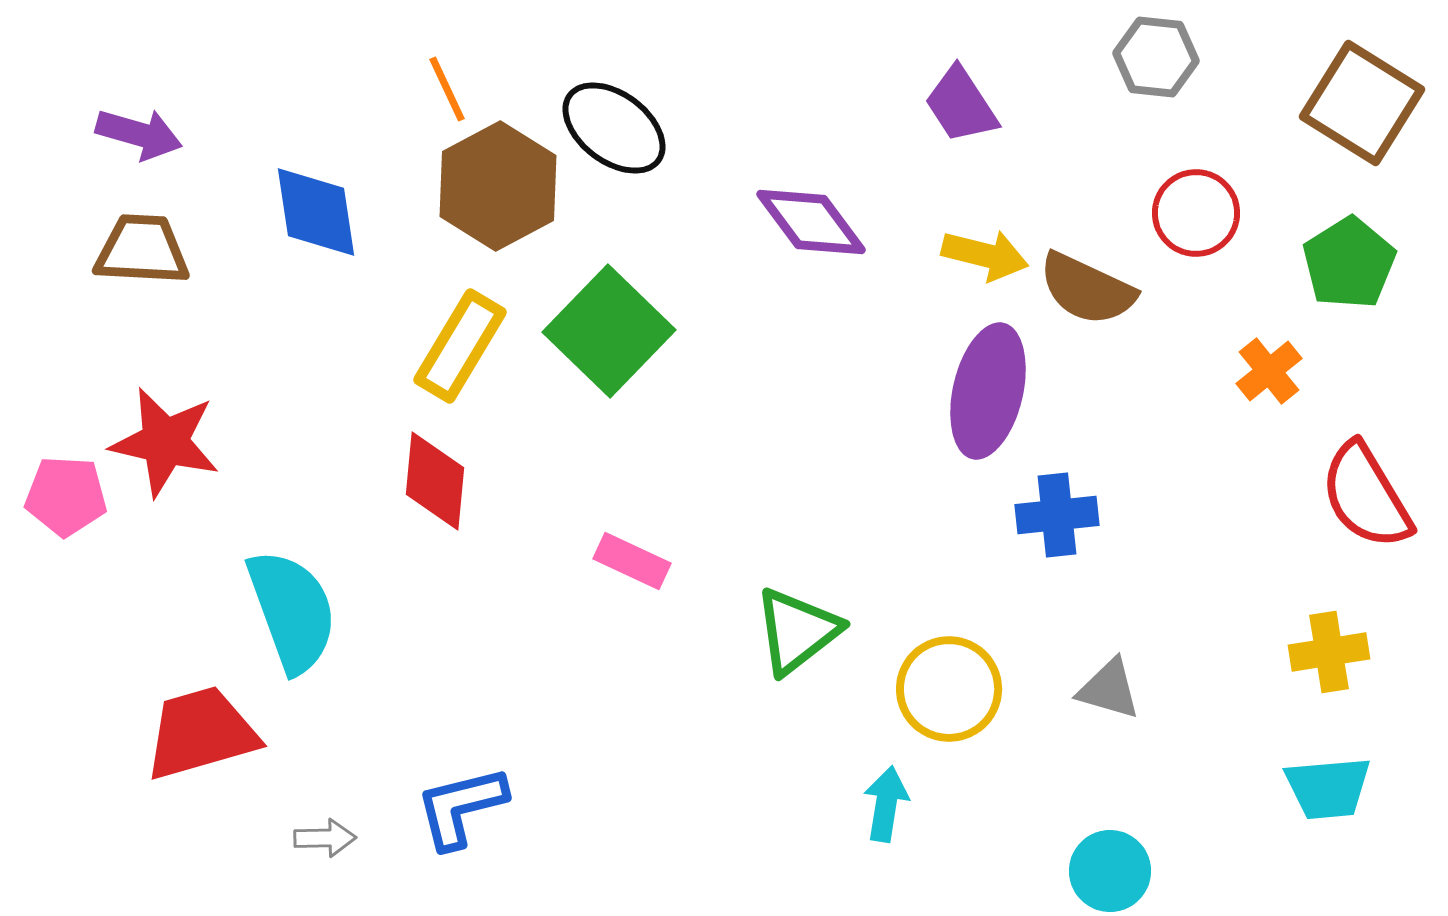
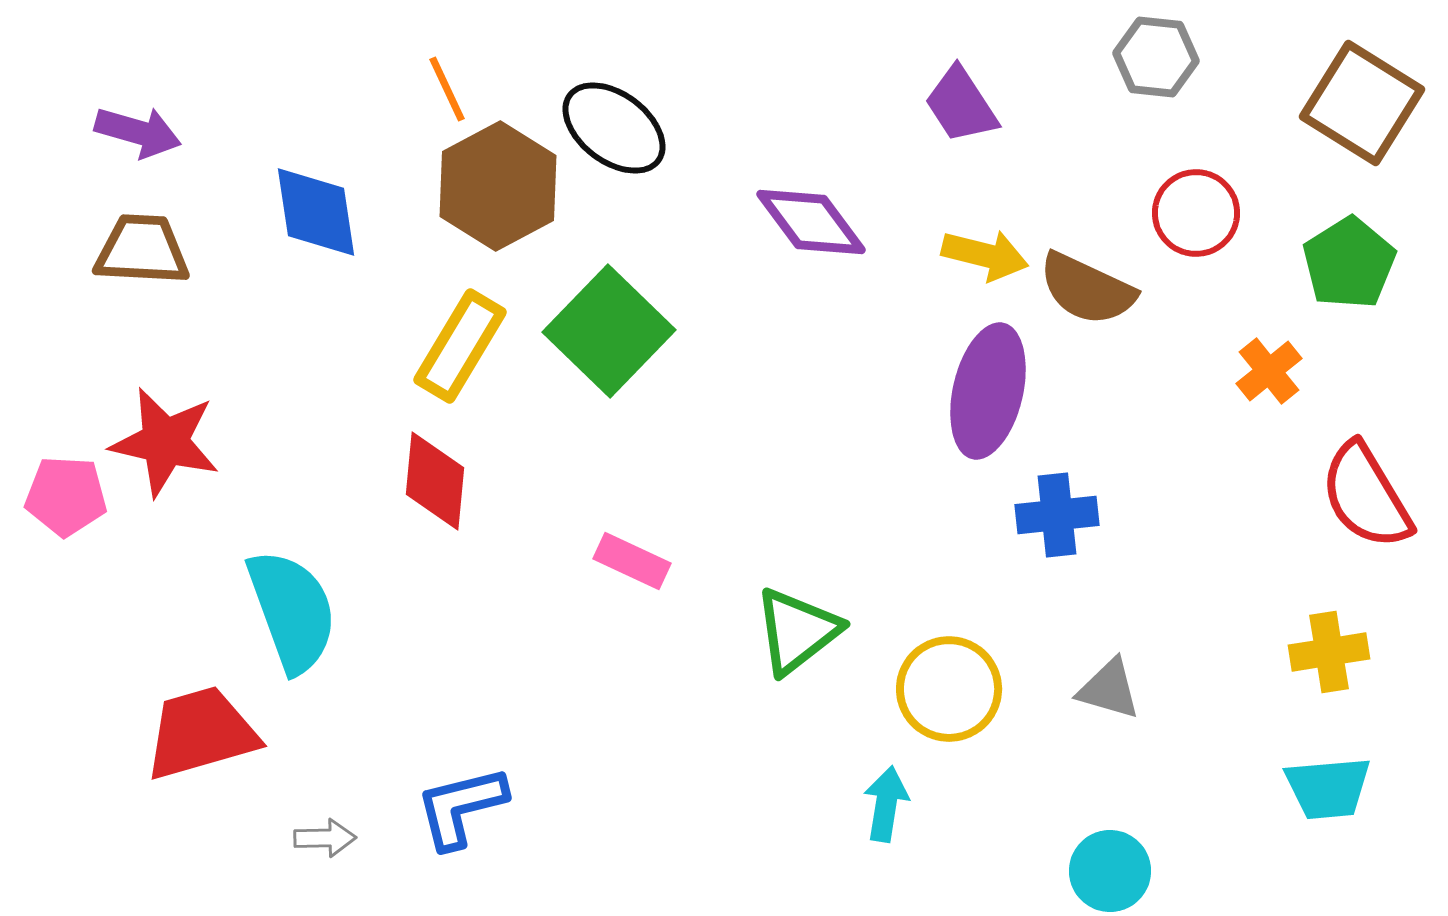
purple arrow: moved 1 px left, 2 px up
